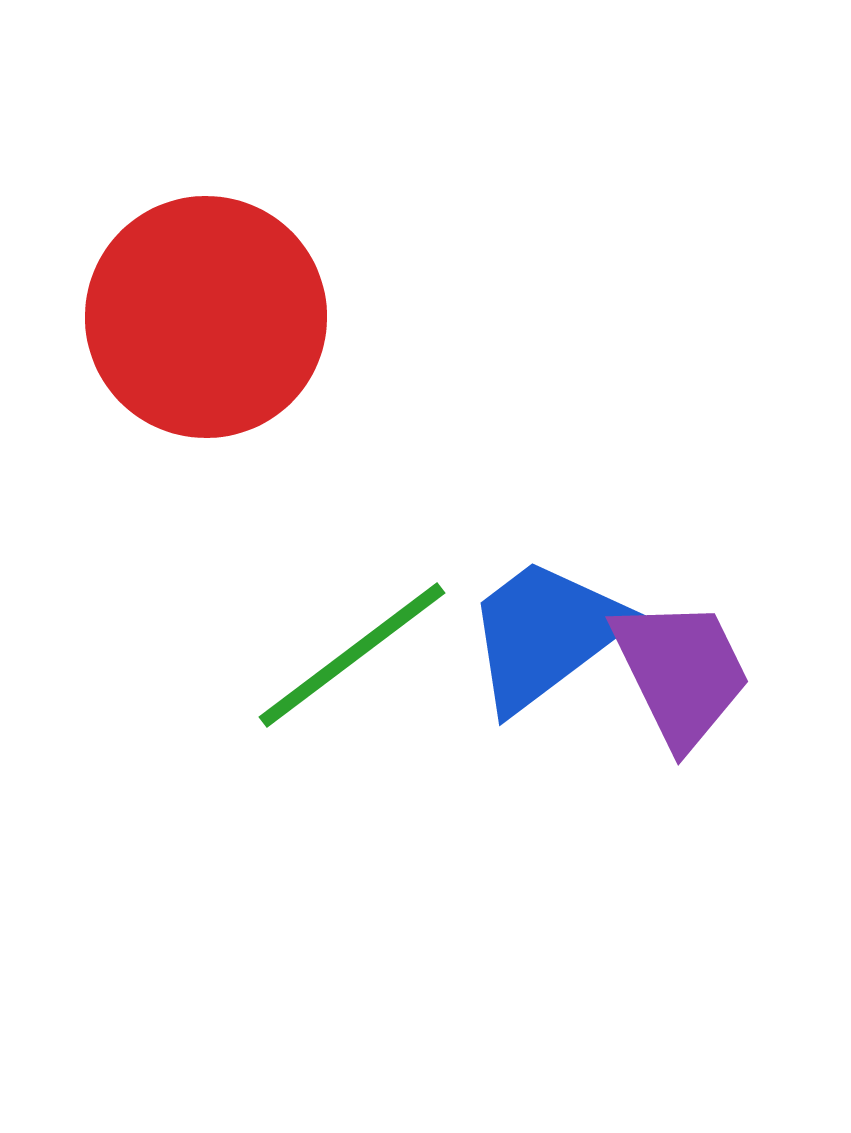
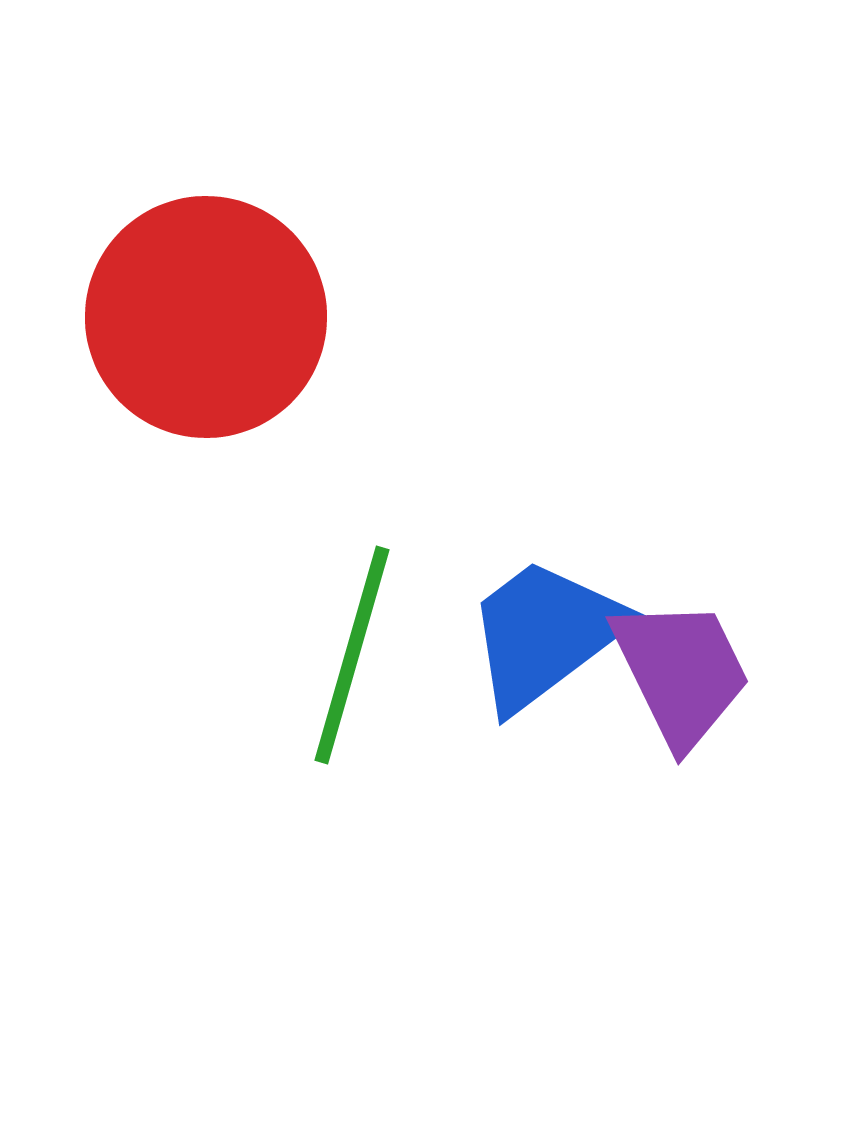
green line: rotated 37 degrees counterclockwise
